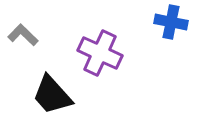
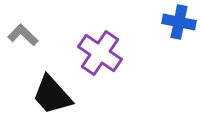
blue cross: moved 8 px right
purple cross: rotated 9 degrees clockwise
